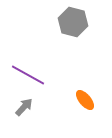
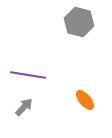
gray hexagon: moved 6 px right
purple line: rotated 20 degrees counterclockwise
